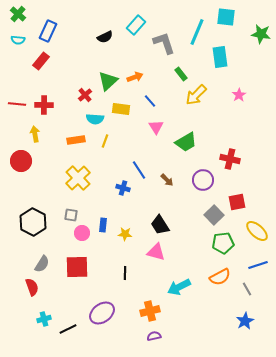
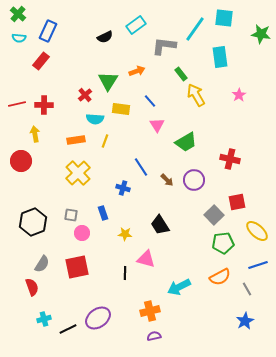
cyan square at (226, 17): moved 2 px left, 1 px down
cyan rectangle at (136, 25): rotated 12 degrees clockwise
cyan line at (197, 32): moved 2 px left, 3 px up; rotated 12 degrees clockwise
cyan semicircle at (18, 40): moved 1 px right, 2 px up
gray L-shape at (164, 43): moved 3 px down; rotated 65 degrees counterclockwise
orange arrow at (135, 77): moved 2 px right, 6 px up
green triangle at (108, 81): rotated 15 degrees counterclockwise
yellow arrow at (196, 95): rotated 105 degrees clockwise
red line at (17, 104): rotated 18 degrees counterclockwise
pink triangle at (156, 127): moved 1 px right, 2 px up
blue line at (139, 170): moved 2 px right, 3 px up
yellow cross at (78, 178): moved 5 px up
purple circle at (203, 180): moved 9 px left
black hexagon at (33, 222): rotated 12 degrees clockwise
blue rectangle at (103, 225): moved 12 px up; rotated 24 degrees counterclockwise
pink triangle at (156, 252): moved 10 px left, 7 px down
red square at (77, 267): rotated 10 degrees counterclockwise
purple ellipse at (102, 313): moved 4 px left, 5 px down
